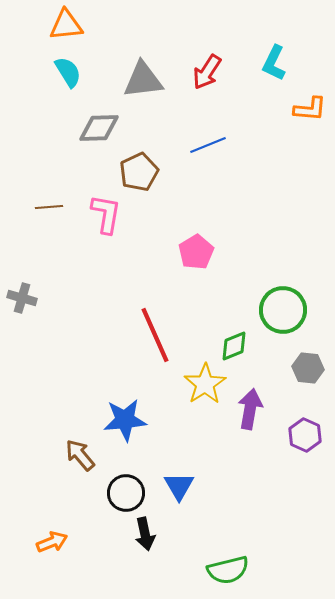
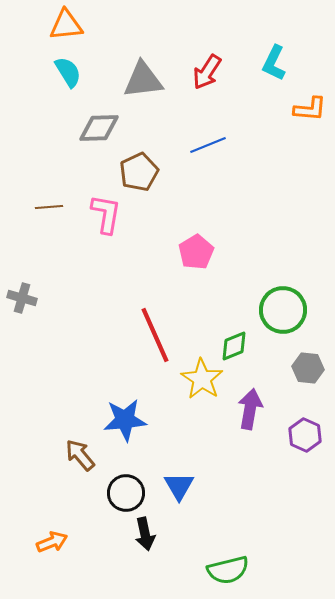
yellow star: moved 3 px left, 5 px up; rotated 6 degrees counterclockwise
